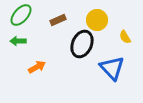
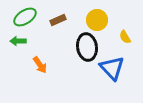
green ellipse: moved 4 px right, 2 px down; rotated 15 degrees clockwise
black ellipse: moved 5 px right, 3 px down; rotated 32 degrees counterclockwise
orange arrow: moved 3 px right, 2 px up; rotated 84 degrees clockwise
